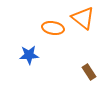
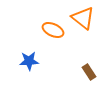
orange ellipse: moved 2 px down; rotated 15 degrees clockwise
blue star: moved 6 px down
